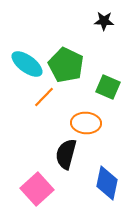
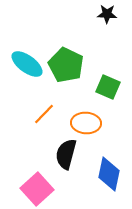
black star: moved 3 px right, 7 px up
orange line: moved 17 px down
blue diamond: moved 2 px right, 9 px up
